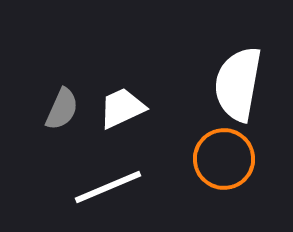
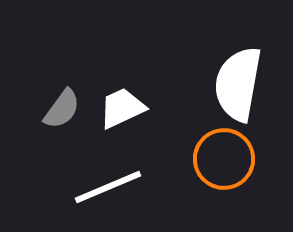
gray semicircle: rotated 12 degrees clockwise
